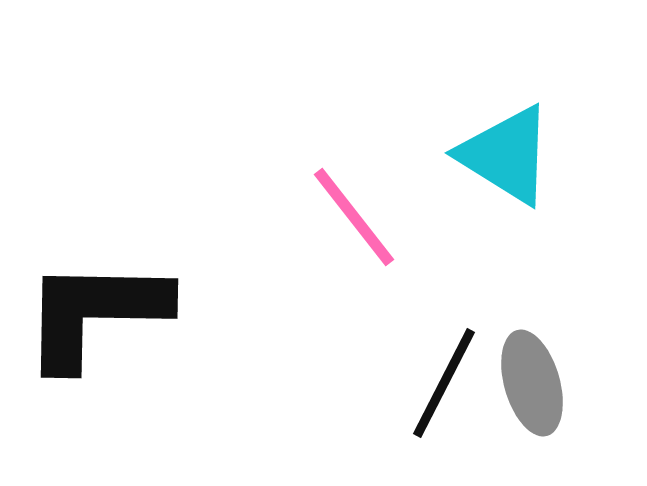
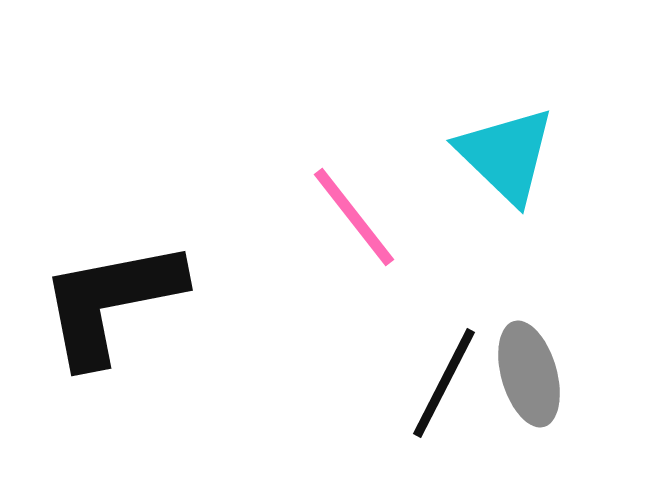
cyan triangle: rotated 12 degrees clockwise
black L-shape: moved 16 px right, 11 px up; rotated 12 degrees counterclockwise
gray ellipse: moved 3 px left, 9 px up
